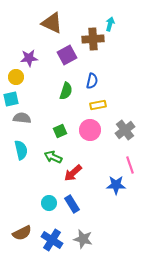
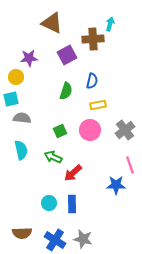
blue rectangle: rotated 30 degrees clockwise
brown semicircle: rotated 24 degrees clockwise
blue cross: moved 3 px right
